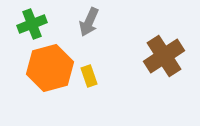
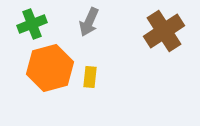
brown cross: moved 25 px up
yellow rectangle: moved 1 px right, 1 px down; rotated 25 degrees clockwise
